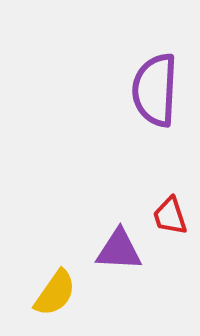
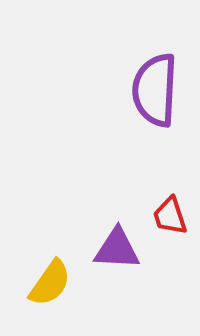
purple triangle: moved 2 px left, 1 px up
yellow semicircle: moved 5 px left, 10 px up
